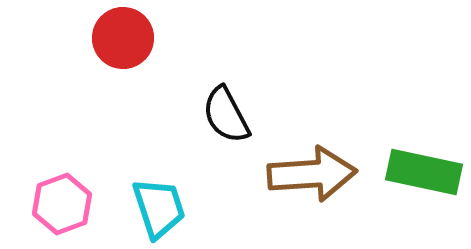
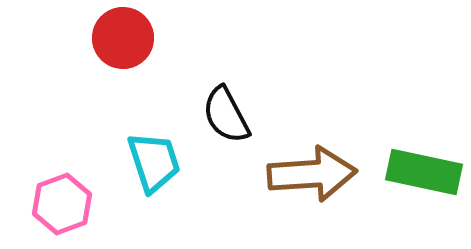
cyan trapezoid: moved 5 px left, 46 px up
